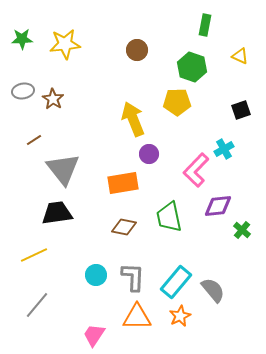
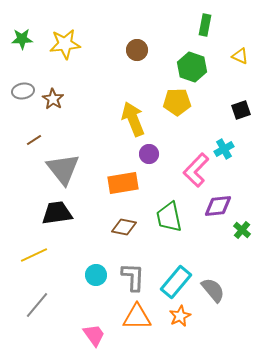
pink trapezoid: rotated 110 degrees clockwise
